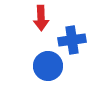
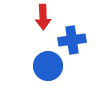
red arrow: moved 2 px right, 1 px up
